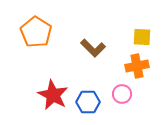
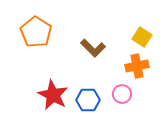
yellow square: rotated 30 degrees clockwise
blue hexagon: moved 2 px up
